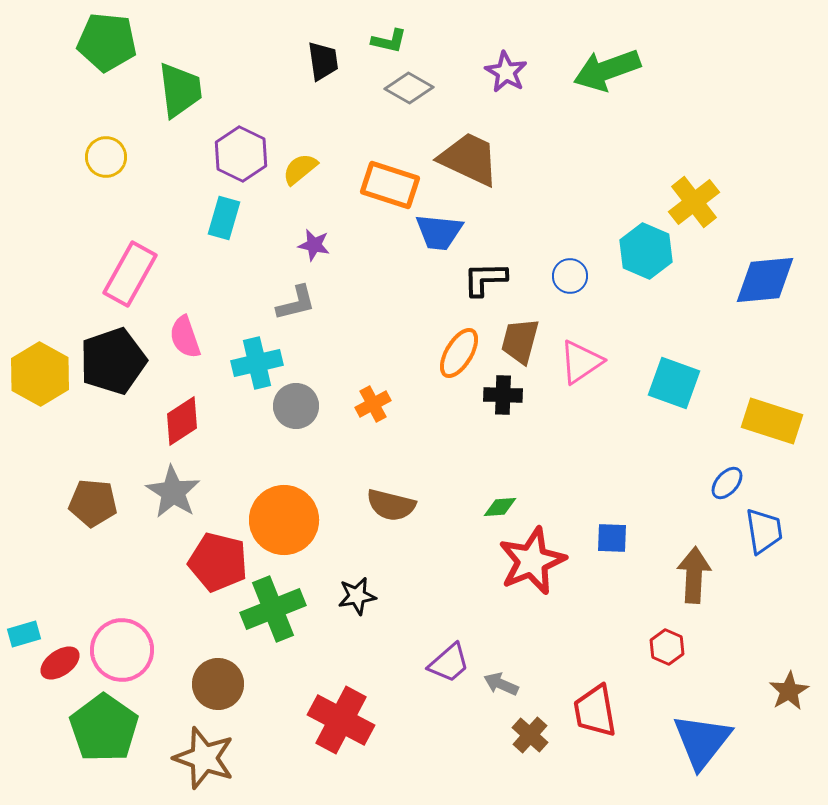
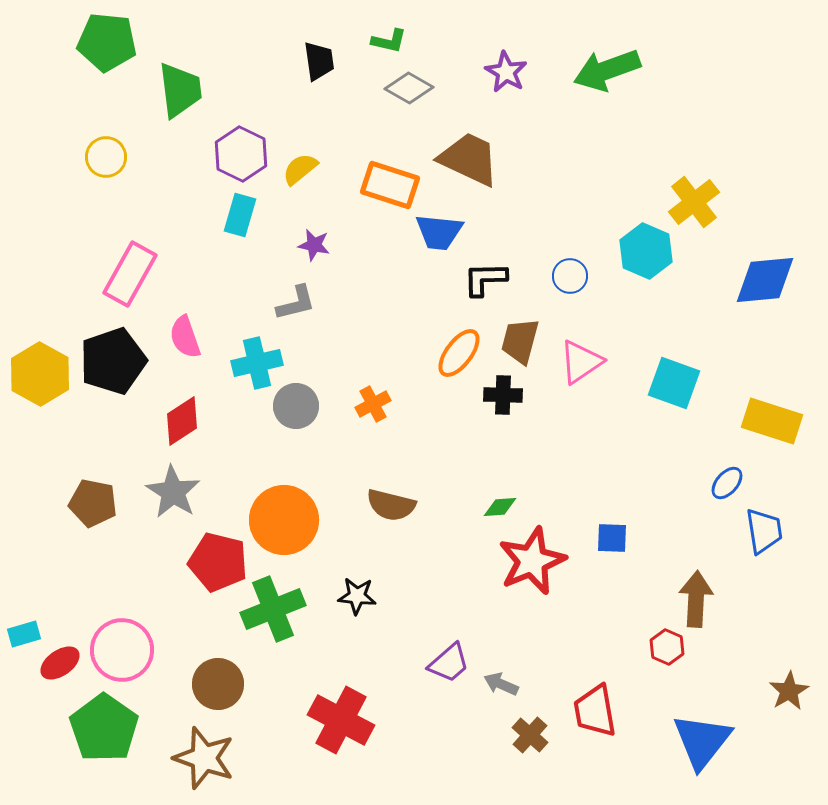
black trapezoid at (323, 61): moved 4 px left
cyan rectangle at (224, 218): moved 16 px right, 3 px up
orange ellipse at (459, 353): rotated 6 degrees clockwise
brown pentagon at (93, 503): rotated 6 degrees clockwise
brown arrow at (694, 575): moved 2 px right, 24 px down
black star at (357, 596): rotated 15 degrees clockwise
